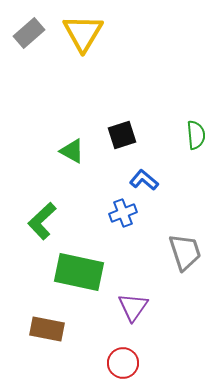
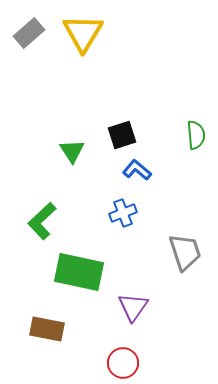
green triangle: rotated 28 degrees clockwise
blue L-shape: moved 7 px left, 10 px up
